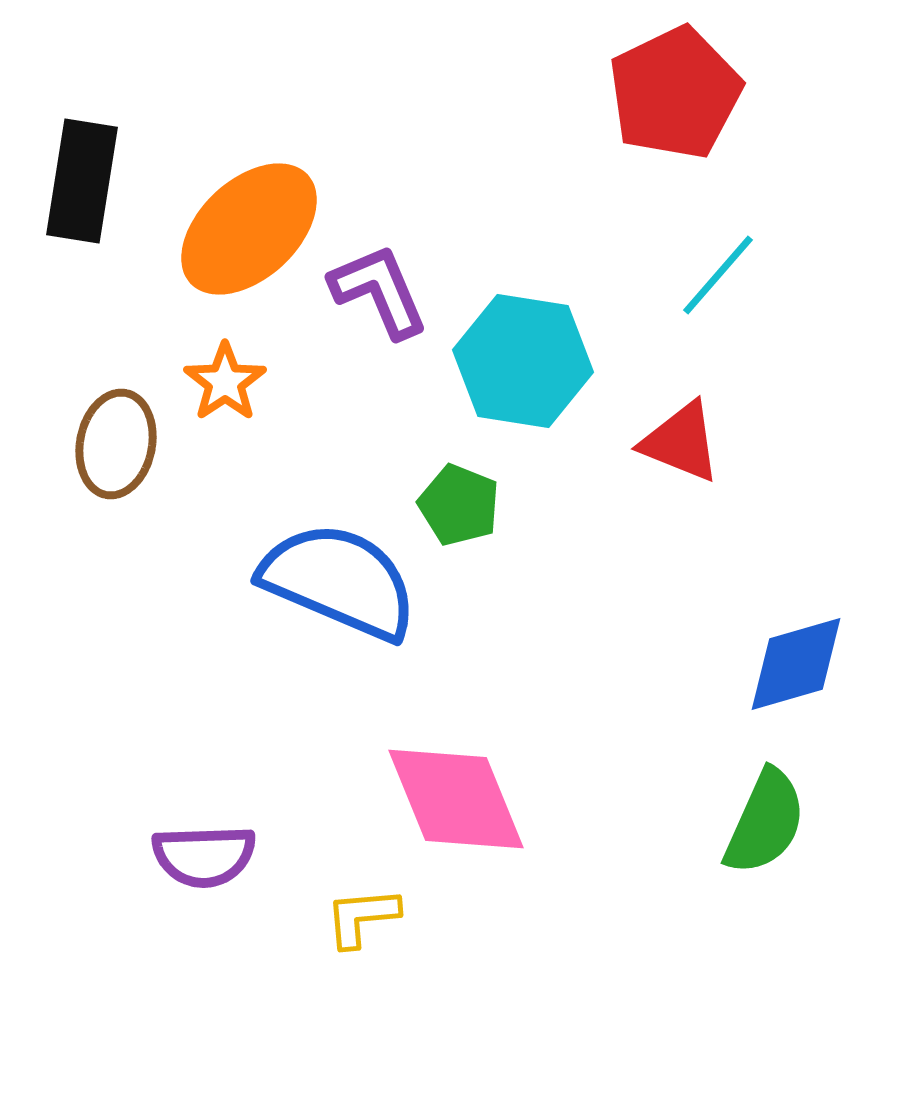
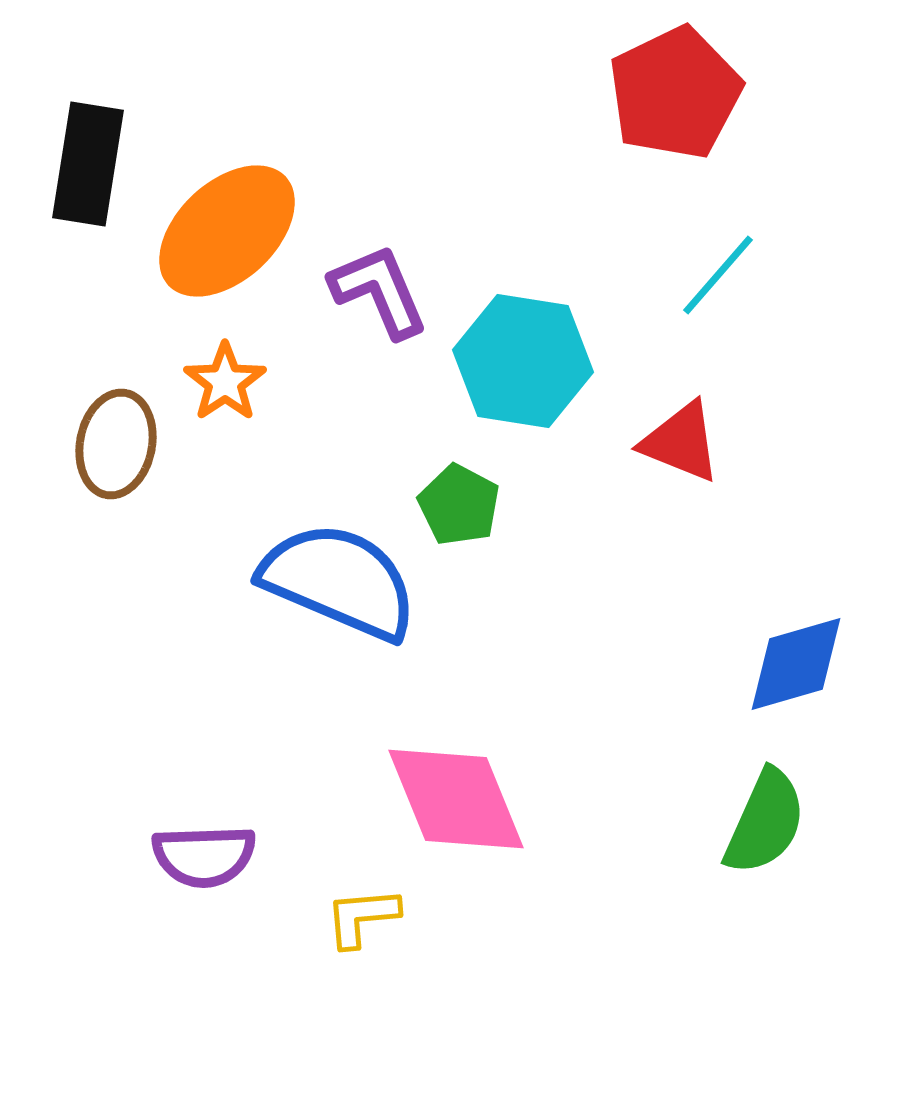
black rectangle: moved 6 px right, 17 px up
orange ellipse: moved 22 px left, 2 px down
green pentagon: rotated 6 degrees clockwise
